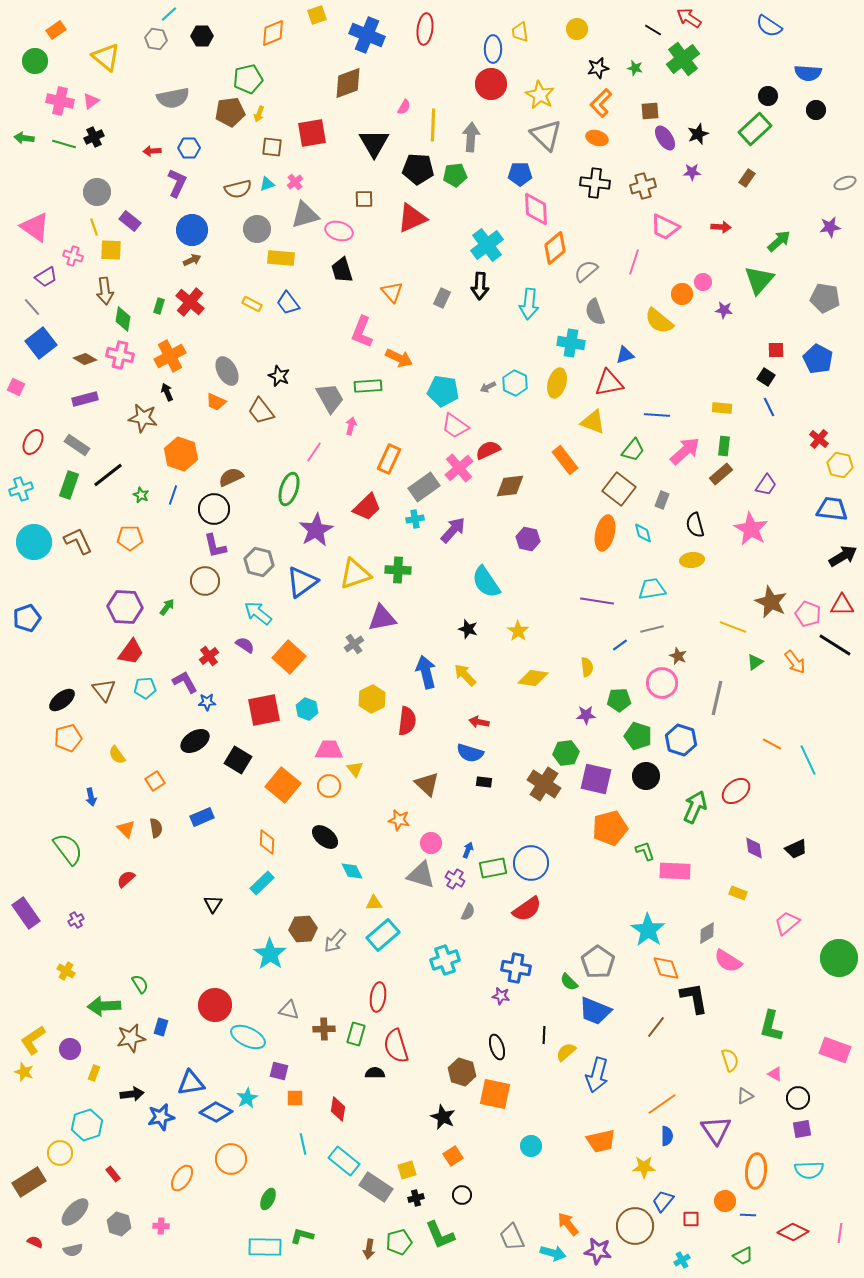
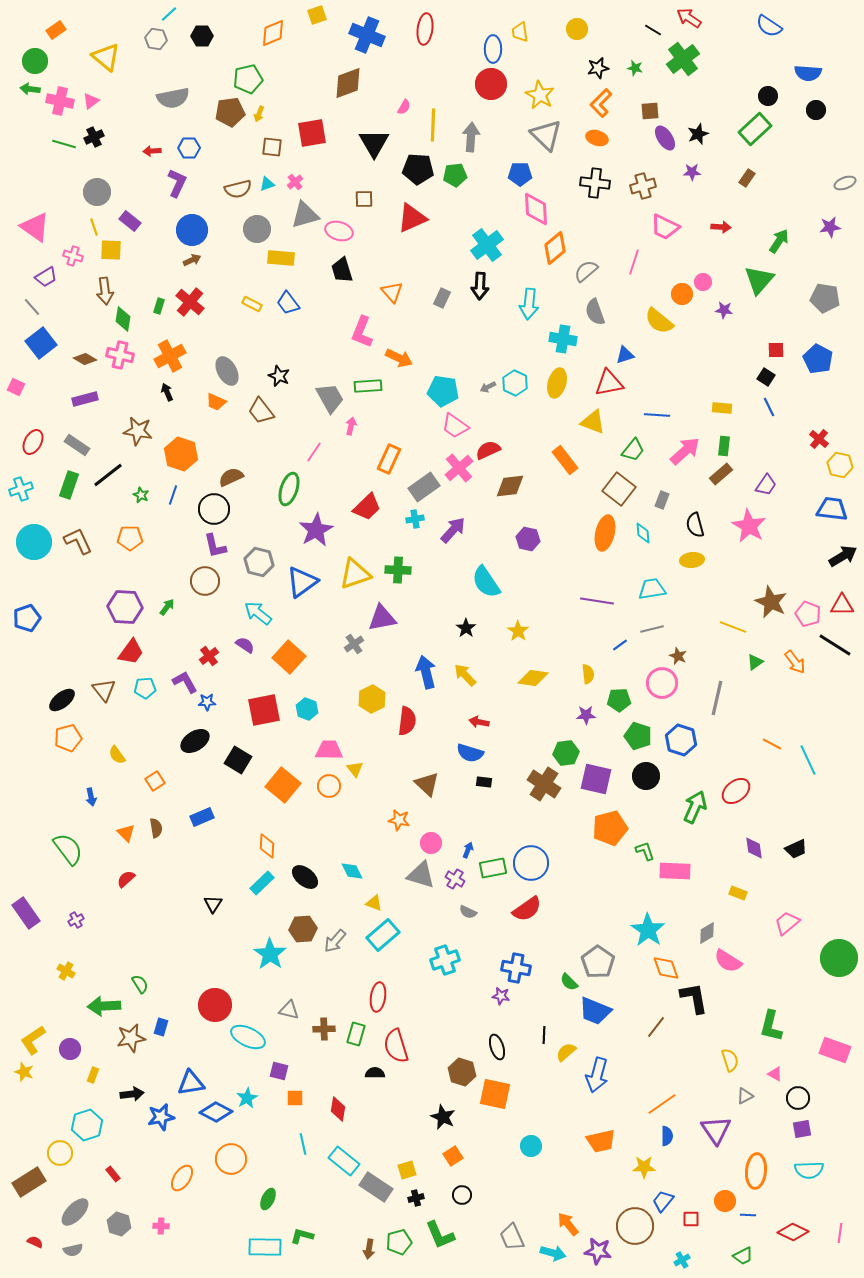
green arrow at (24, 138): moved 6 px right, 49 px up
green arrow at (779, 241): rotated 15 degrees counterclockwise
cyan cross at (571, 343): moved 8 px left, 4 px up
brown star at (143, 418): moved 5 px left, 13 px down
pink star at (751, 529): moved 2 px left, 3 px up
cyan diamond at (643, 533): rotated 10 degrees clockwise
black star at (468, 629): moved 2 px left, 1 px up; rotated 18 degrees clockwise
yellow semicircle at (587, 667): moved 1 px right, 7 px down
orange triangle at (126, 829): moved 4 px down
black ellipse at (325, 837): moved 20 px left, 40 px down
orange diamond at (267, 842): moved 4 px down
yellow triangle at (374, 903): rotated 24 degrees clockwise
gray semicircle at (468, 912): rotated 90 degrees clockwise
yellow rectangle at (94, 1073): moved 1 px left, 2 px down
